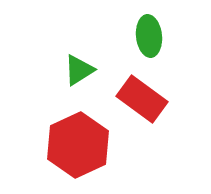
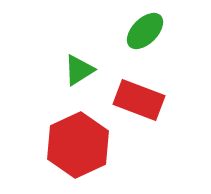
green ellipse: moved 4 px left, 5 px up; rotated 51 degrees clockwise
red rectangle: moved 3 px left, 1 px down; rotated 15 degrees counterclockwise
